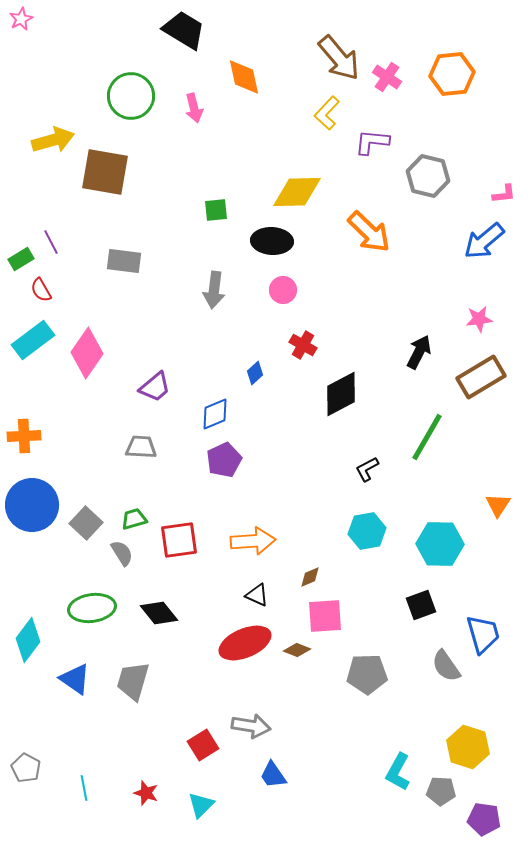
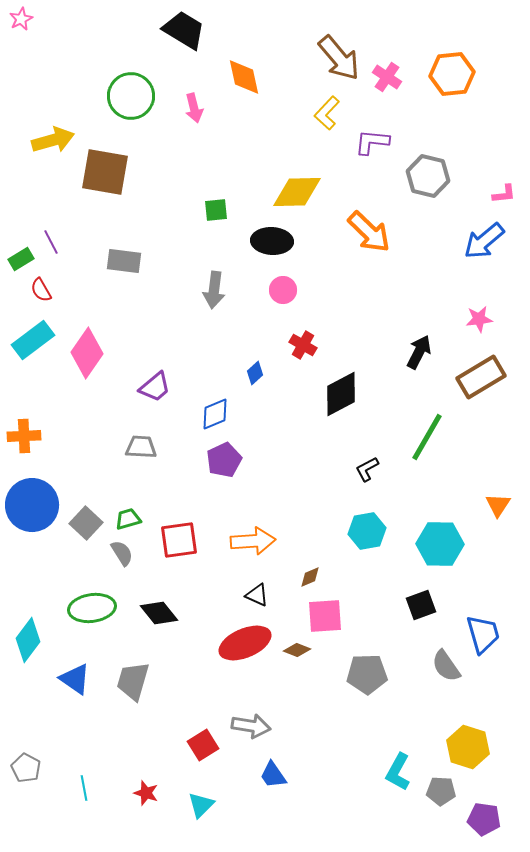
green trapezoid at (134, 519): moved 6 px left
